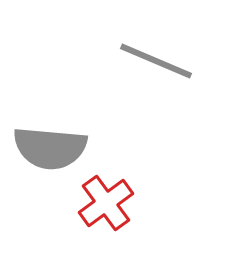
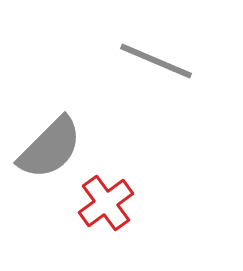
gray semicircle: rotated 50 degrees counterclockwise
